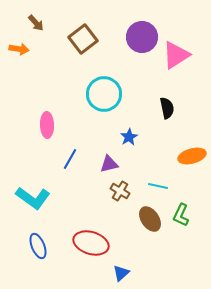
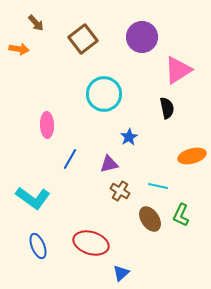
pink triangle: moved 2 px right, 15 px down
